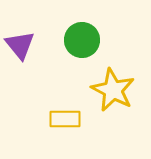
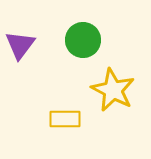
green circle: moved 1 px right
purple triangle: rotated 16 degrees clockwise
